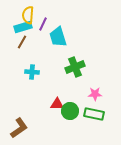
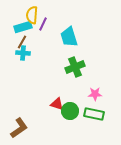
yellow semicircle: moved 4 px right
cyan trapezoid: moved 11 px right
cyan cross: moved 9 px left, 19 px up
red triangle: rotated 16 degrees clockwise
